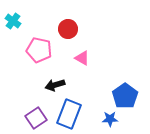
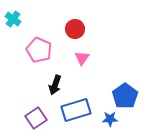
cyan cross: moved 2 px up
red circle: moved 7 px right
pink pentagon: rotated 10 degrees clockwise
pink triangle: rotated 35 degrees clockwise
black arrow: rotated 54 degrees counterclockwise
blue rectangle: moved 7 px right, 4 px up; rotated 52 degrees clockwise
